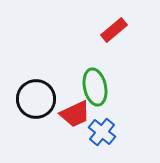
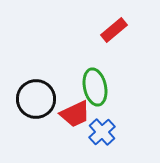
blue cross: rotated 8 degrees clockwise
